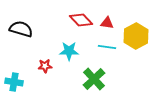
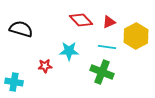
red triangle: moved 2 px right, 1 px up; rotated 32 degrees counterclockwise
green cross: moved 8 px right, 7 px up; rotated 25 degrees counterclockwise
